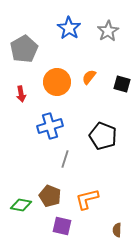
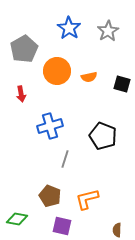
orange semicircle: rotated 140 degrees counterclockwise
orange circle: moved 11 px up
green diamond: moved 4 px left, 14 px down
